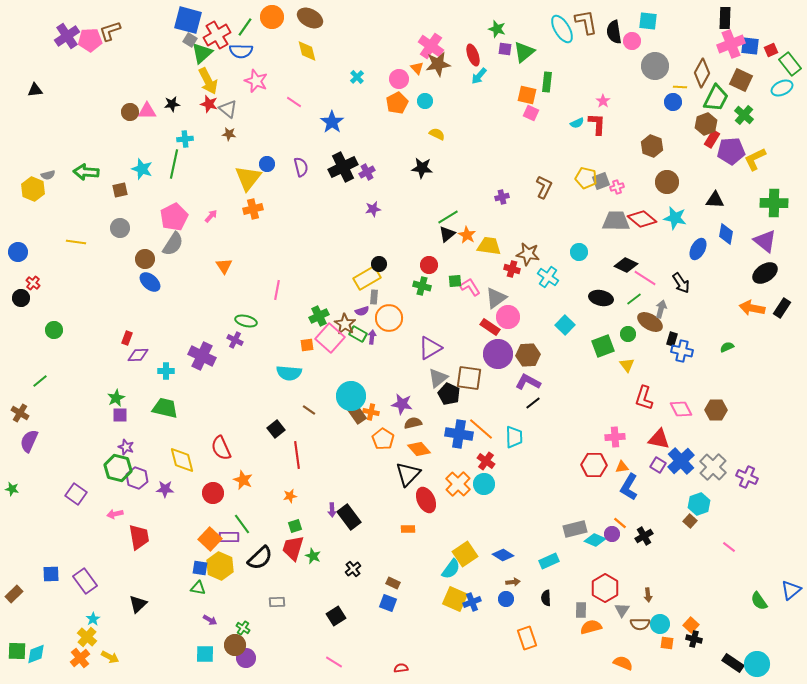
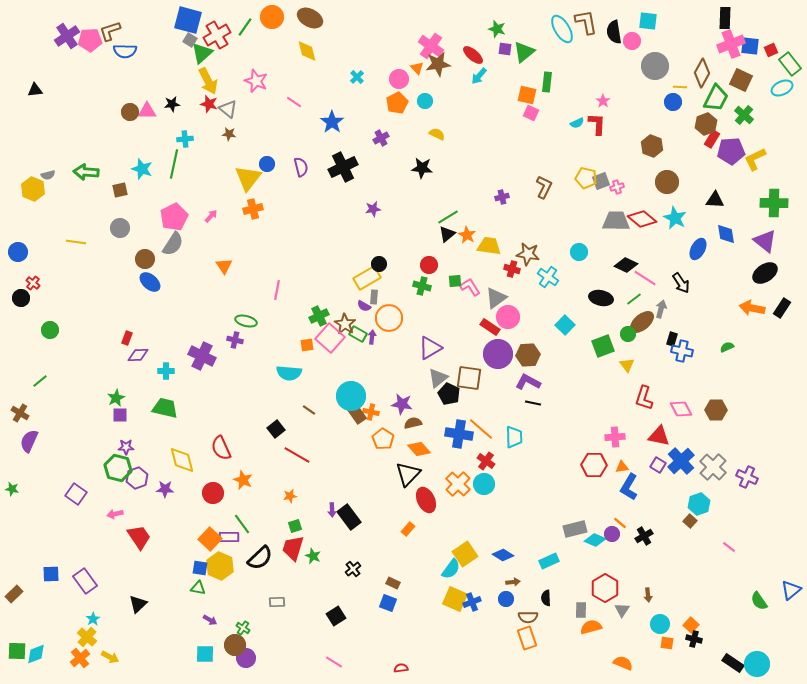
blue semicircle at (241, 51): moved 116 px left
red ellipse at (473, 55): rotated 30 degrees counterclockwise
purple cross at (367, 172): moved 14 px right, 34 px up
cyan star at (675, 218): rotated 15 degrees clockwise
blue diamond at (726, 234): rotated 20 degrees counterclockwise
purple semicircle at (362, 311): moved 2 px right, 5 px up; rotated 48 degrees clockwise
brown ellipse at (650, 322): moved 8 px left; rotated 70 degrees counterclockwise
green circle at (54, 330): moved 4 px left
purple cross at (235, 340): rotated 14 degrees counterclockwise
black line at (533, 403): rotated 49 degrees clockwise
red triangle at (659, 439): moved 3 px up
purple star at (126, 447): rotated 21 degrees counterclockwise
red line at (297, 455): rotated 52 degrees counterclockwise
purple hexagon at (137, 478): rotated 20 degrees clockwise
orange rectangle at (408, 529): rotated 48 degrees counterclockwise
red trapezoid at (139, 537): rotated 24 degrees counterclockwise
brown semicircle at (640, 624): moved 112 px left, 7 px up
